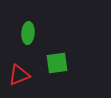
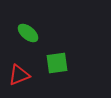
green ellipse: rotated 55 degrees counterclockwise
